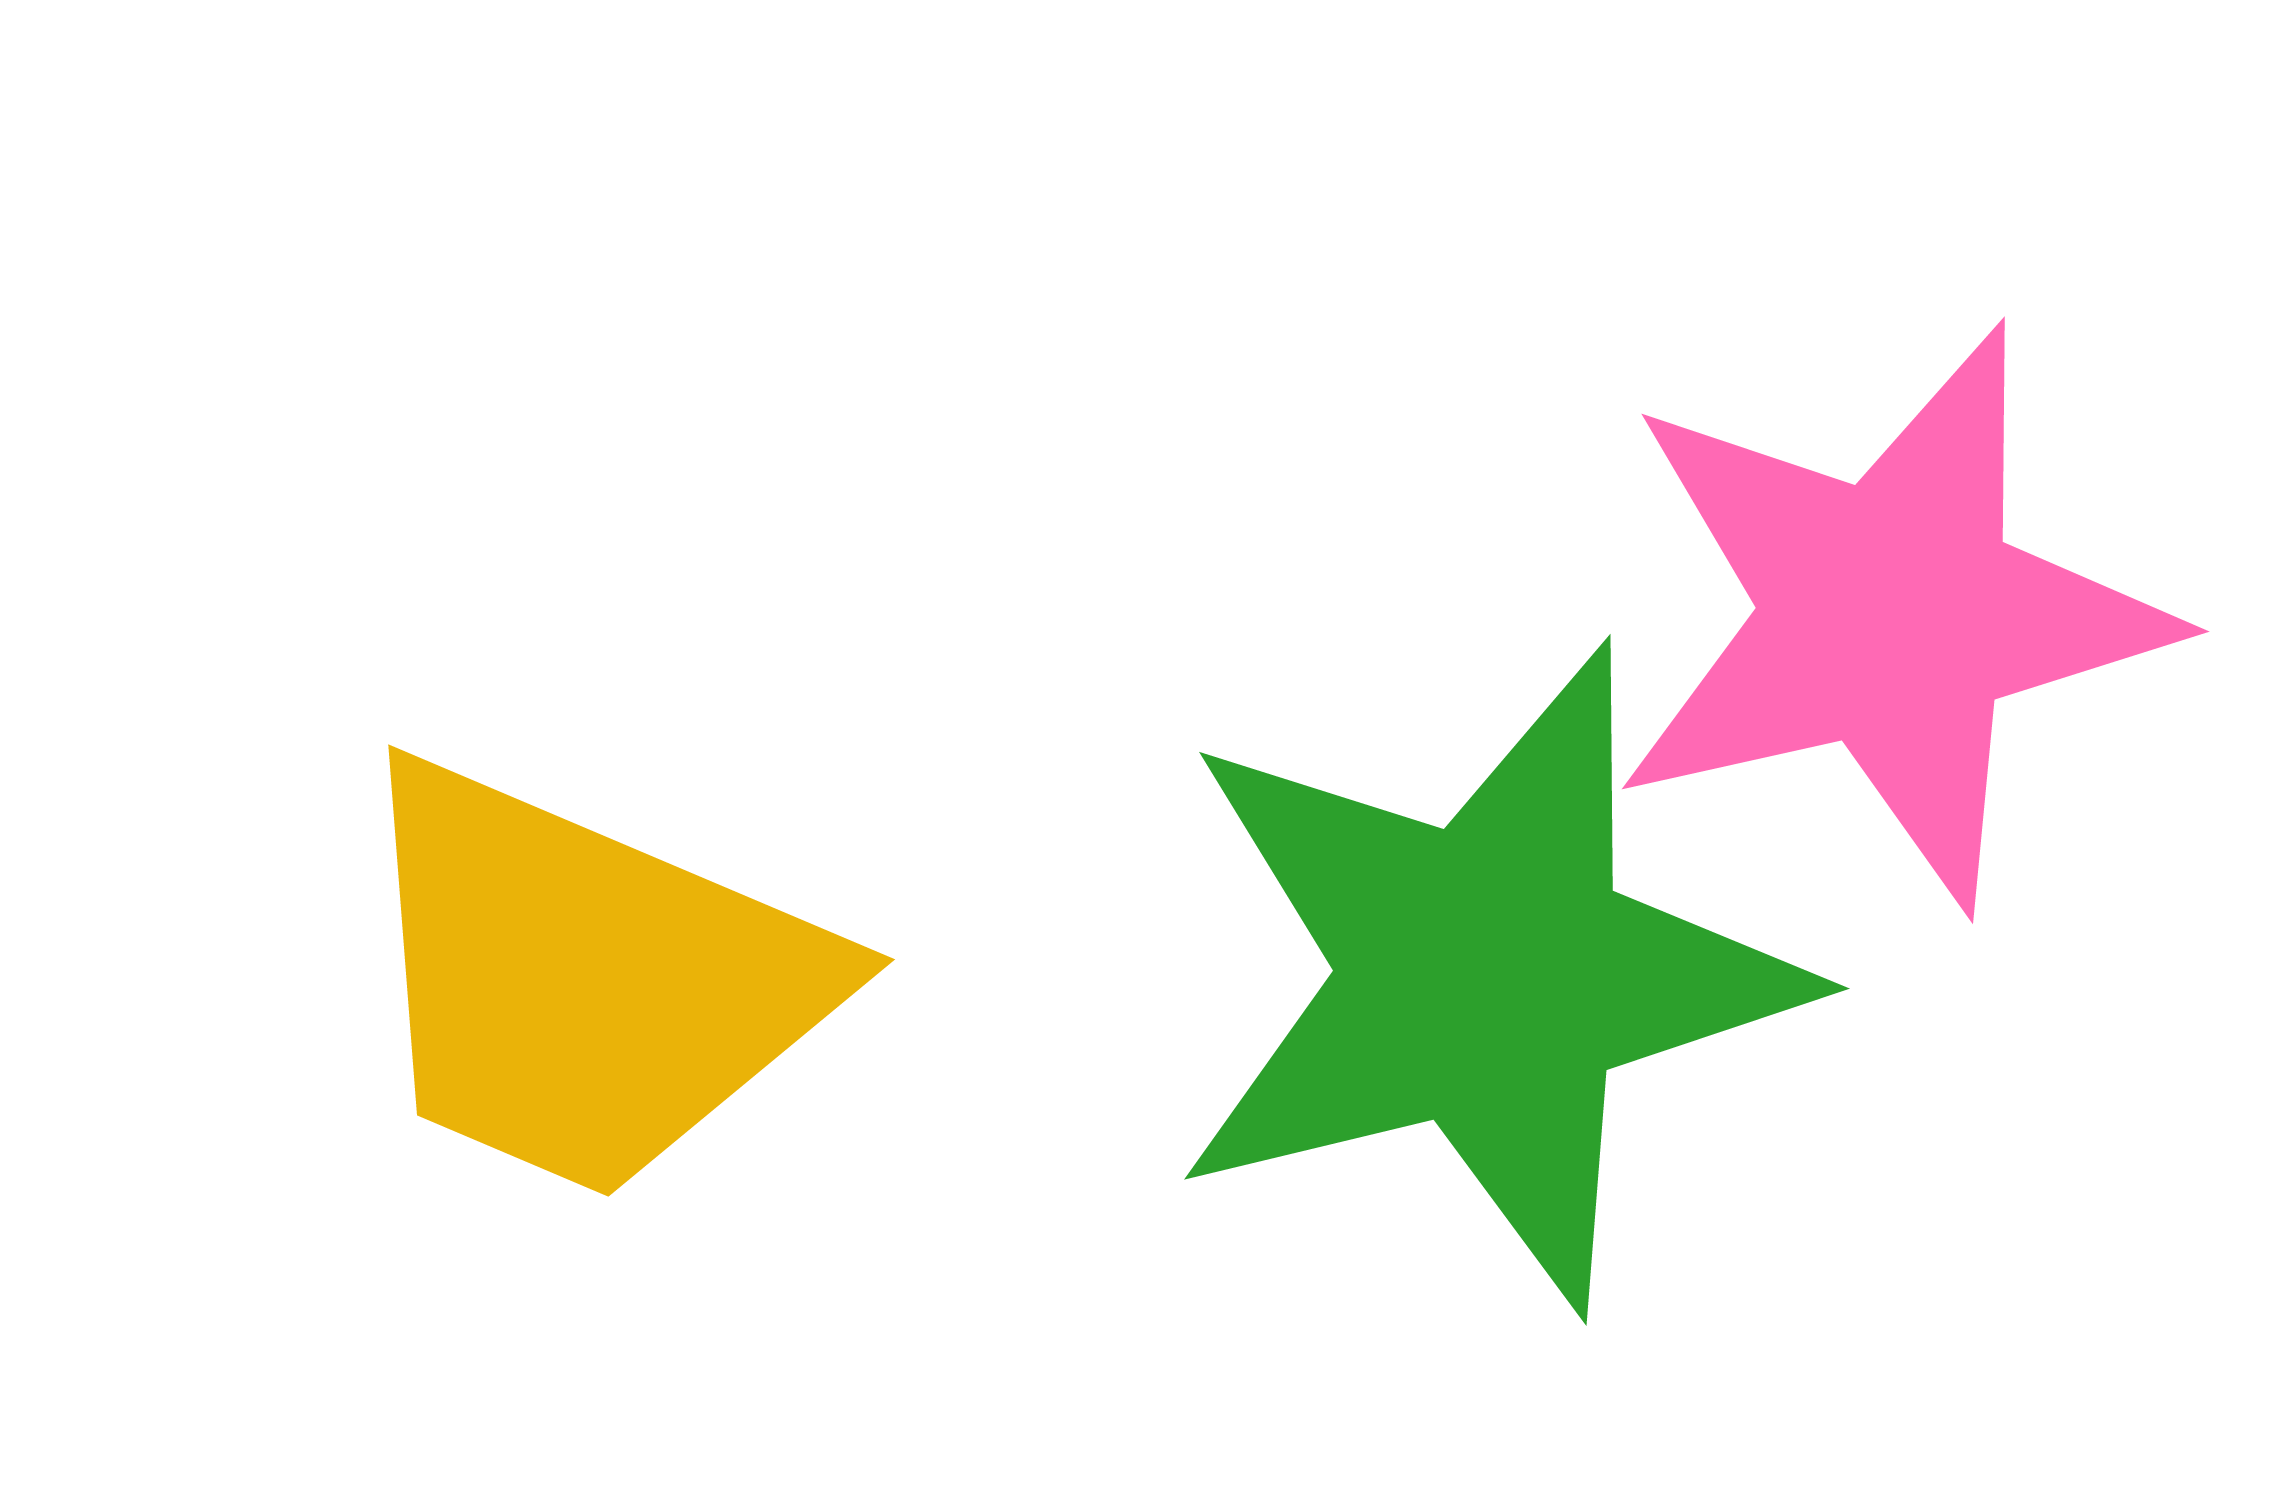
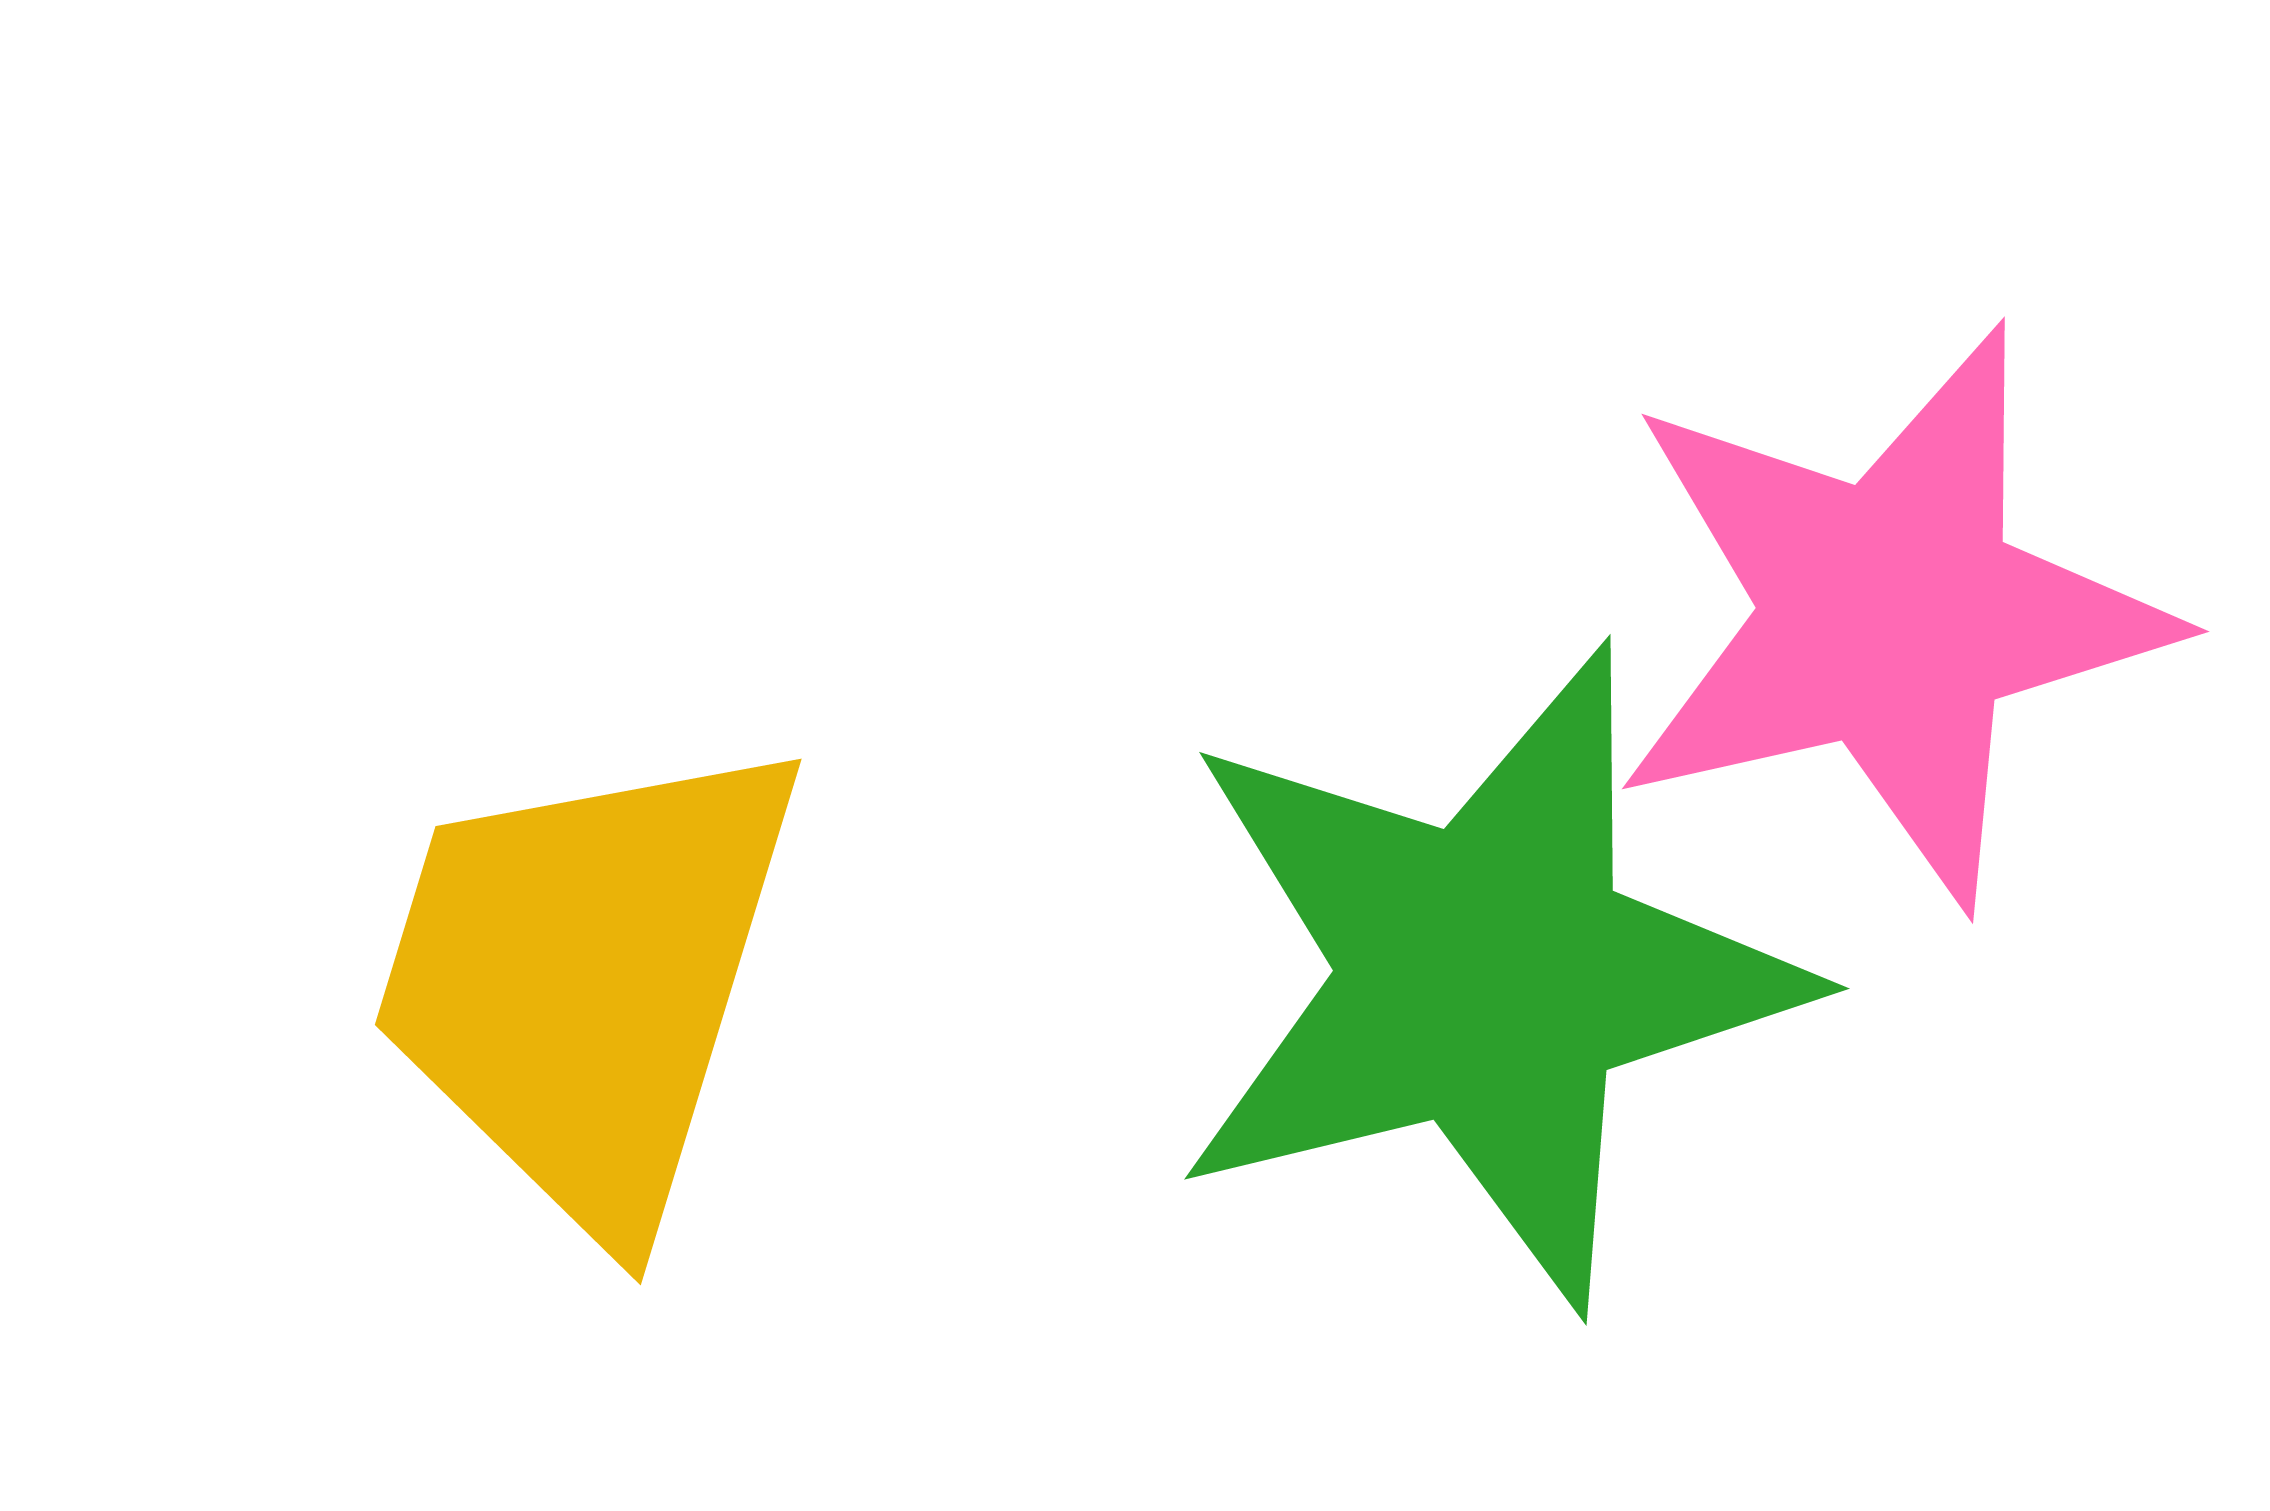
yellow trapezoid: rotated 84 degrees clockwise
